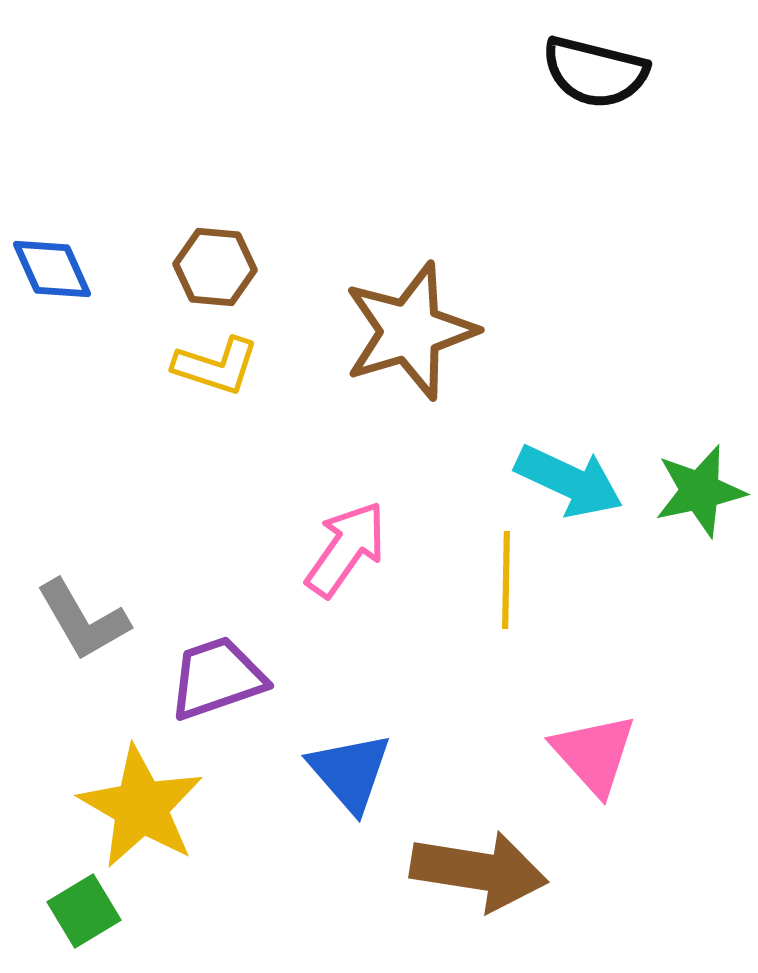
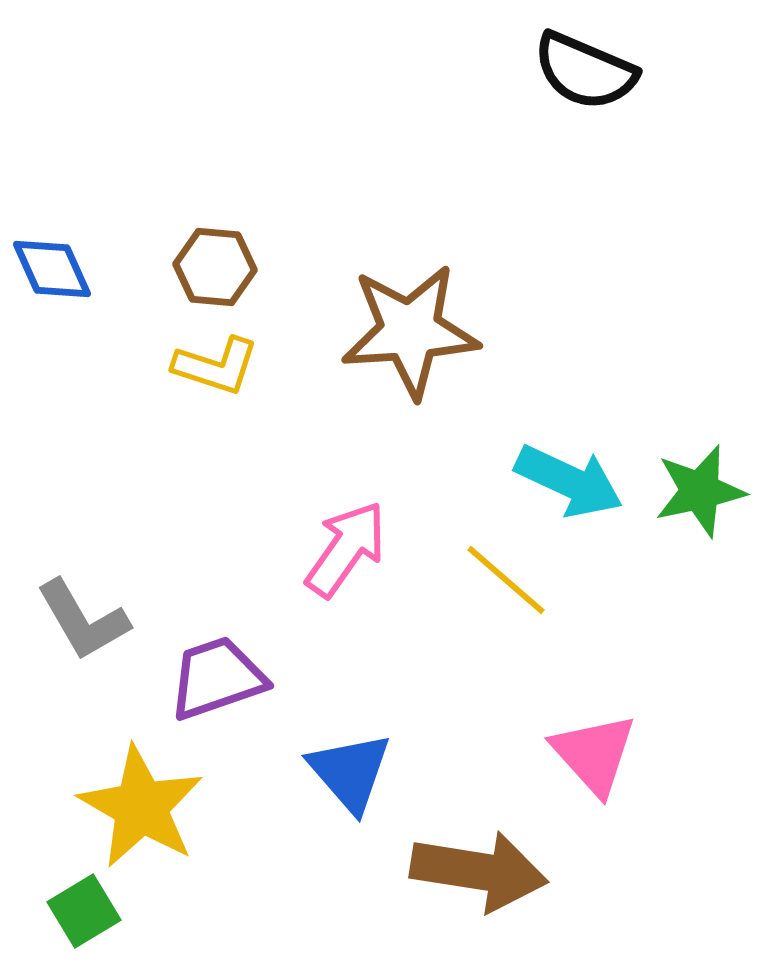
black semicircle: moved 10 px left, 1 px up; rotated 9 degrees clockwise
brown star: rotated 13 degrees clockwise
yellow line: rotated 50 degrees counterclockwise
